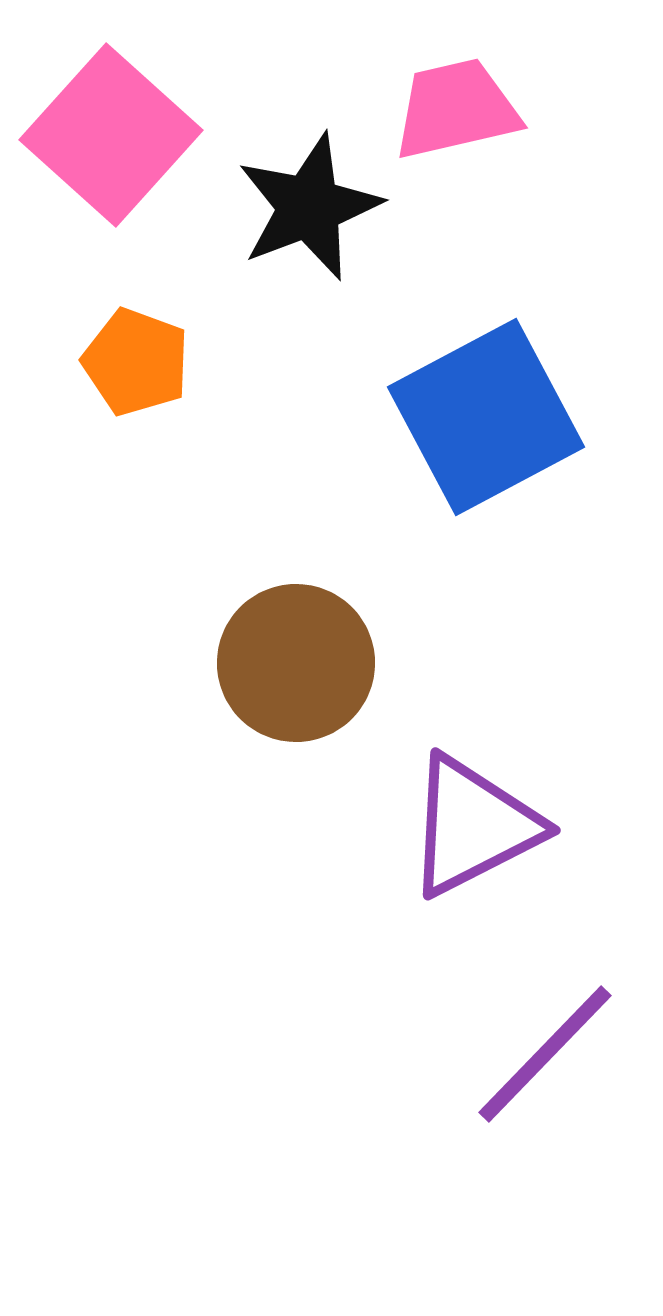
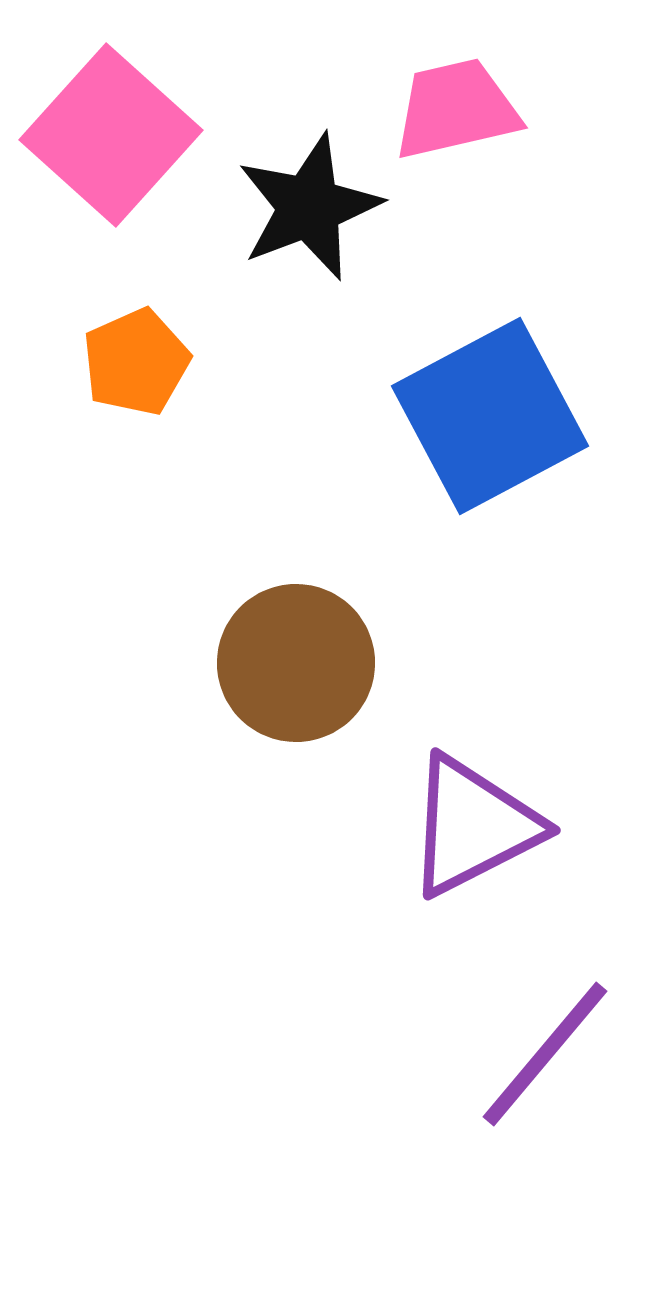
orange pentagon: rotated 28 degrees clockwise
blue square: moved 4 px right, 1 px up
purple line: rotated 4 degrees counterclockwise
